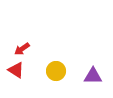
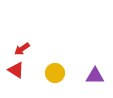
yellow circle: moved 1 px left, 2 px down
purple triangle: moved 2 px right
